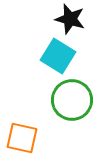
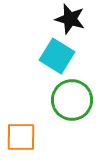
cyan square: moved 1 px left
orange square: moved 1 px left, 1 px up; rotated 12 degrees counterclockwise
